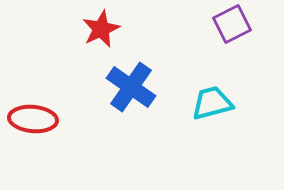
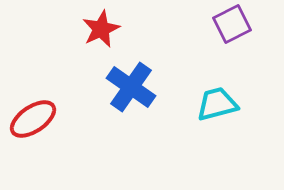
cyan trapezoid: moved 5 px right, 1 px down
red ellipse: rotated 39 degrees counterclockwise
